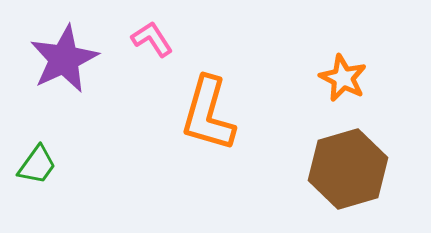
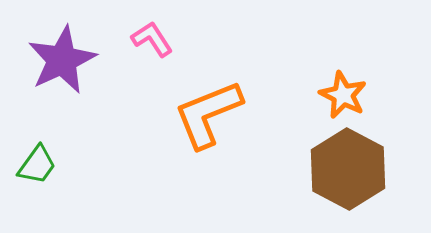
purple star: moved 2 px left, 1 px down
orange star: moved 17 px down
orange L-shape: rotated 52 degrees clockwise
brown hexagon: rotated 16 degrees counterclockwise
